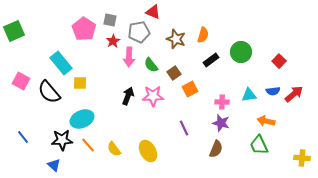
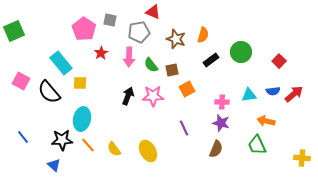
red star: moved 12 px left, 12 px down
brown square: moved 2 px left, 3 px up; rotated 24 degrees clockwise
orange square: moved 3 px left
cyan ellipse: rotated 55 degrees counterclockwise
green trapezoid: moved 2 px left
